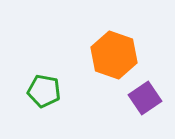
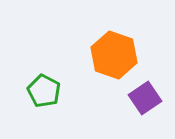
green pentagon: rotated 16 degrees clockwise
